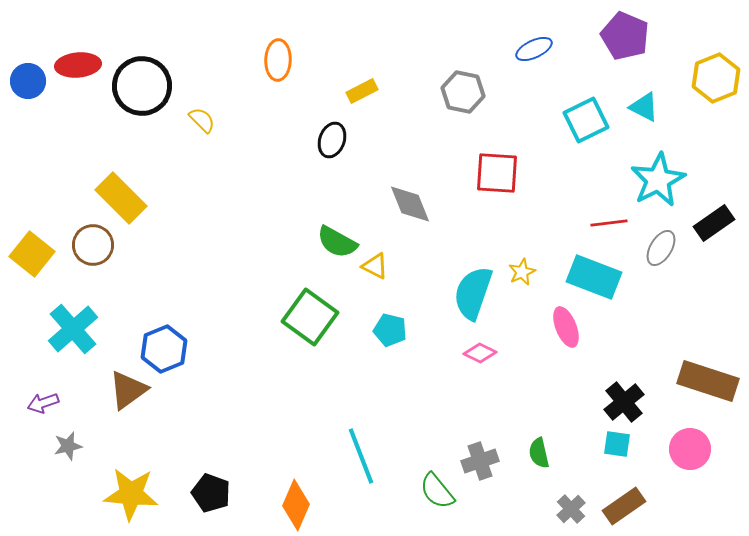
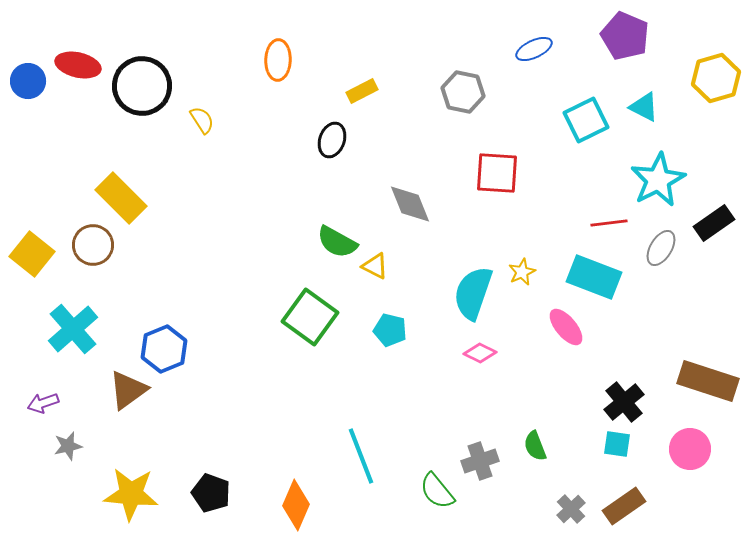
red ellipse at (78, 65): rotated 18 degrees clockwise
yellow hexagon at (716, 78): rotated 6 degrees clockwise
yellow semicircle at (202, 120): rotated 12 degrees clockwise
pink ellipse at (566, 327): rotated 18 degrees counterclockwise
green semicircle at (539, 453): moved 4 px left, 7 px up; rotated 8 degrees counterclockwise
